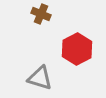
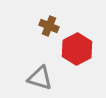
brown cross: moved 8 px right, 12 px down
